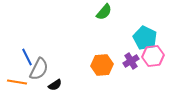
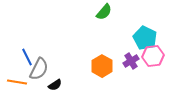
orange hexagon: moved 1 px down; rotated 25 degrees counterclockwise
